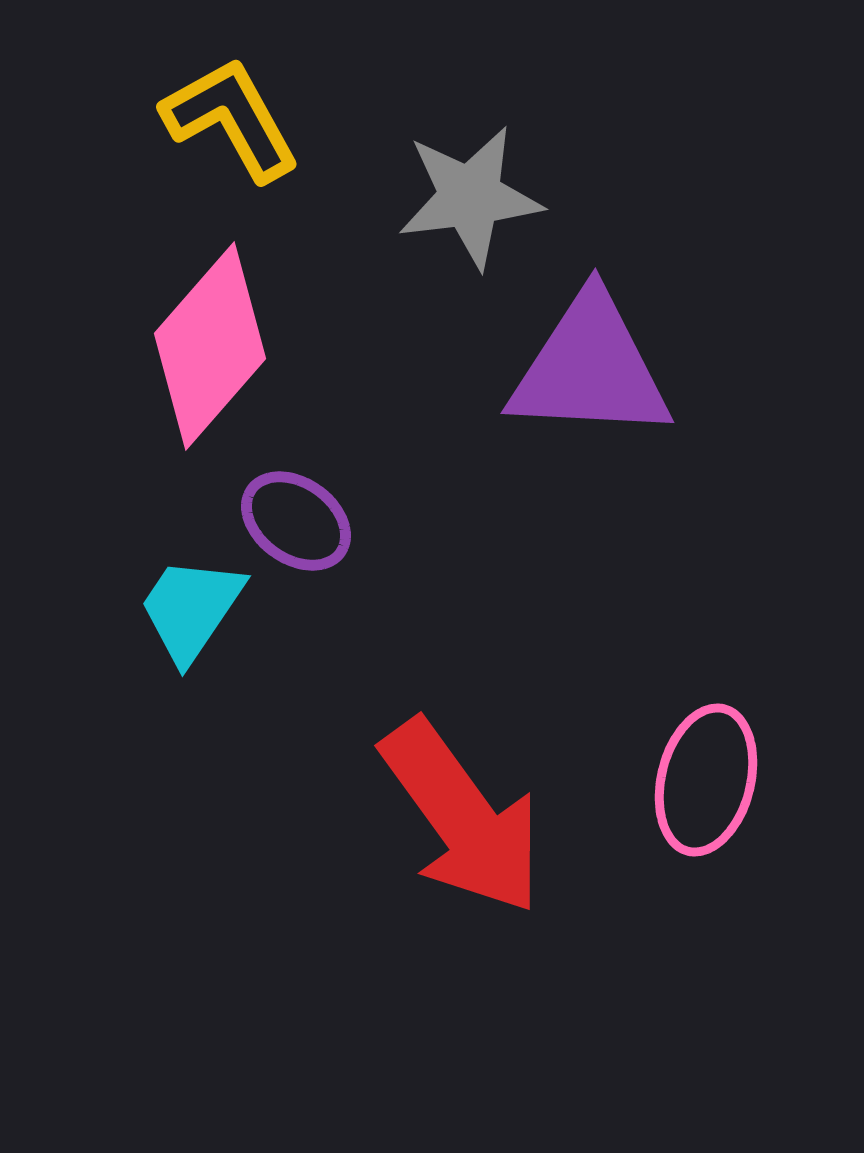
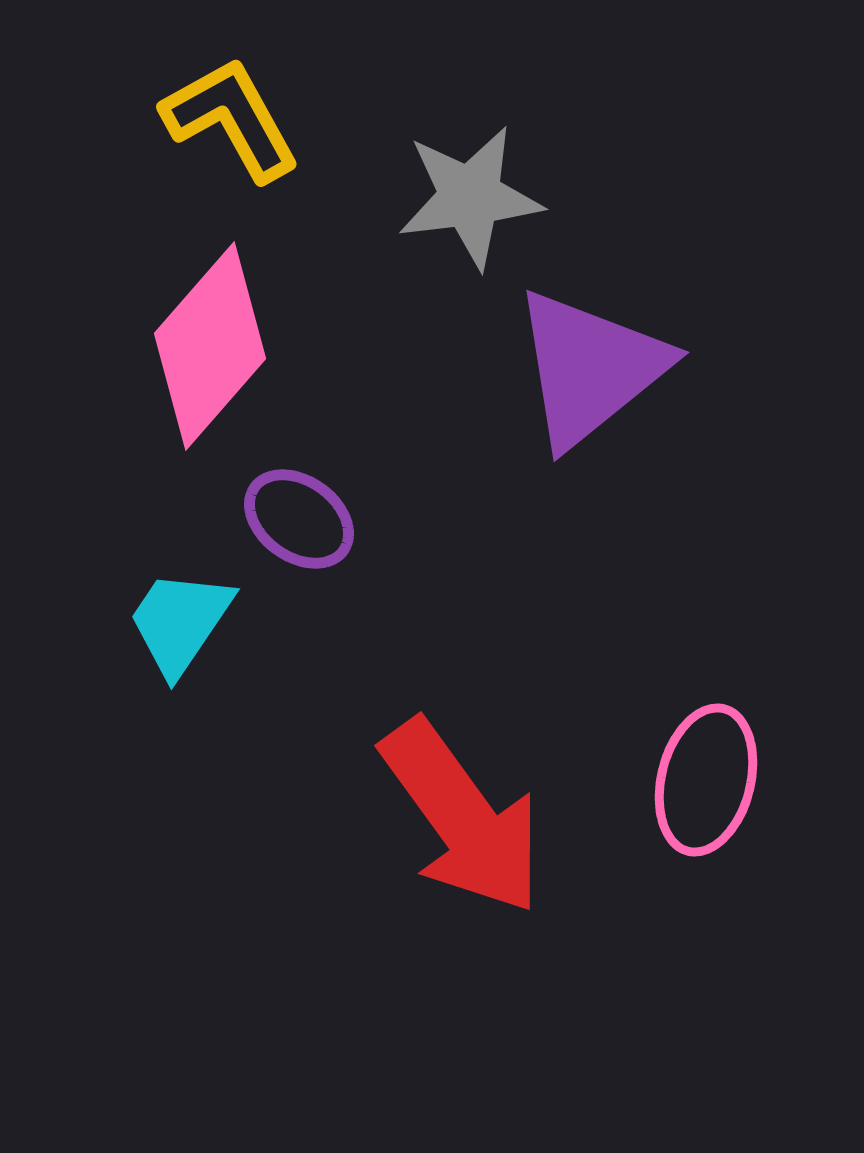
purple triangle: rotated 42 degrees counterclockwise
purple ellipse: moved 3 px right, 2 px up
cyan trapezoid: moved 11 px left, 13 px down
